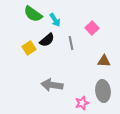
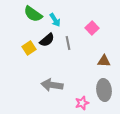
gray line: moved 3 px left
gray ellipse: moved 1 px right, 1 px up
